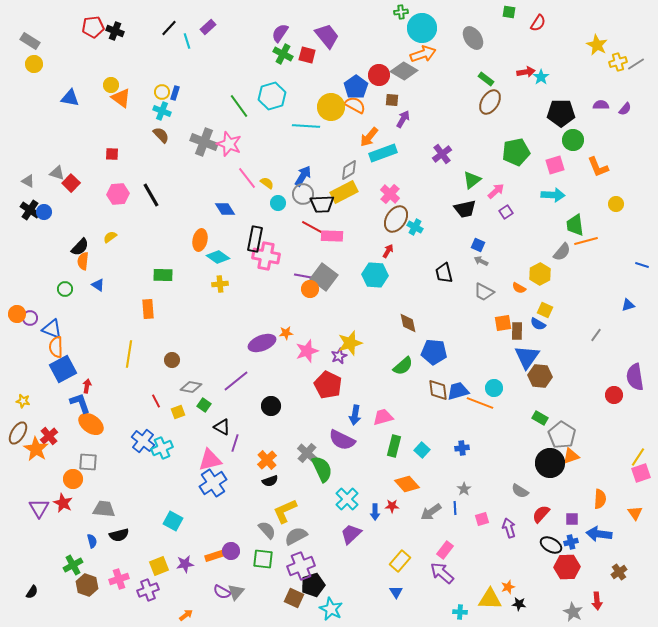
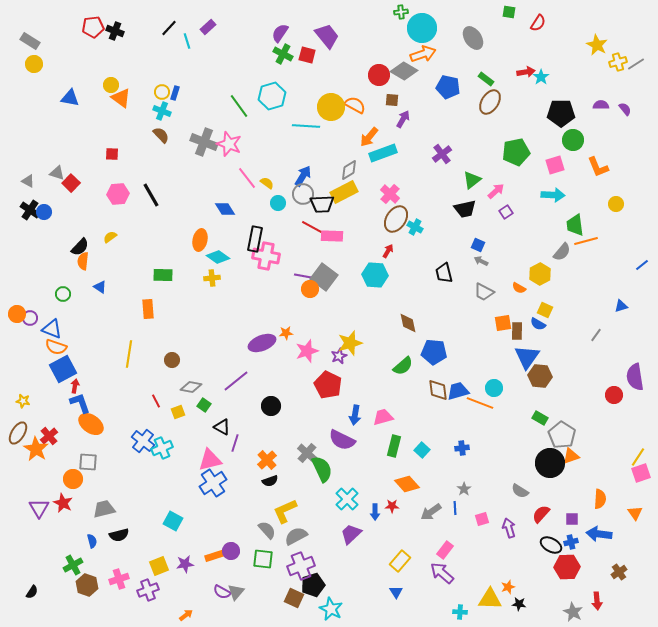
blue pentagon at (356, 87): moved 92 px right; rotated 25 degrees counterclockwise
purple semicircle at (625, 109): rotated 80 degrees counterclockwise
blue line at (642, 265): rotated 56 degrees counterclockwise
yellow cross at (220, 284): moved 8 px left, 6 px up
blue triangle at (98, 285): moved 2 px right, 2 px down
green circle at (65, 289): moved 2 px left, 5 px down
blue triangle at (628, 305): moved 7 px left, 1 px down
orange semicircle at (56, 347): rotated 70 degrees counterclockwise
red arrow at (87, 386): moved 12 px left
gray trapezoid at (104, 509): rotated 20 degrees counterclockwise
